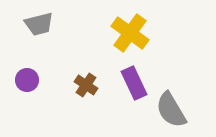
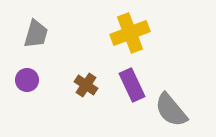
gray trapezoid: moved 3 px left, 10 px down; rotated 60 degrees counterclockwise
yellow cross: rotated 33 degrees clockwise
purple rectangle: moved 2 px left, 2 px down
gray semicircle: rotated 9 degrees counterclockwise
